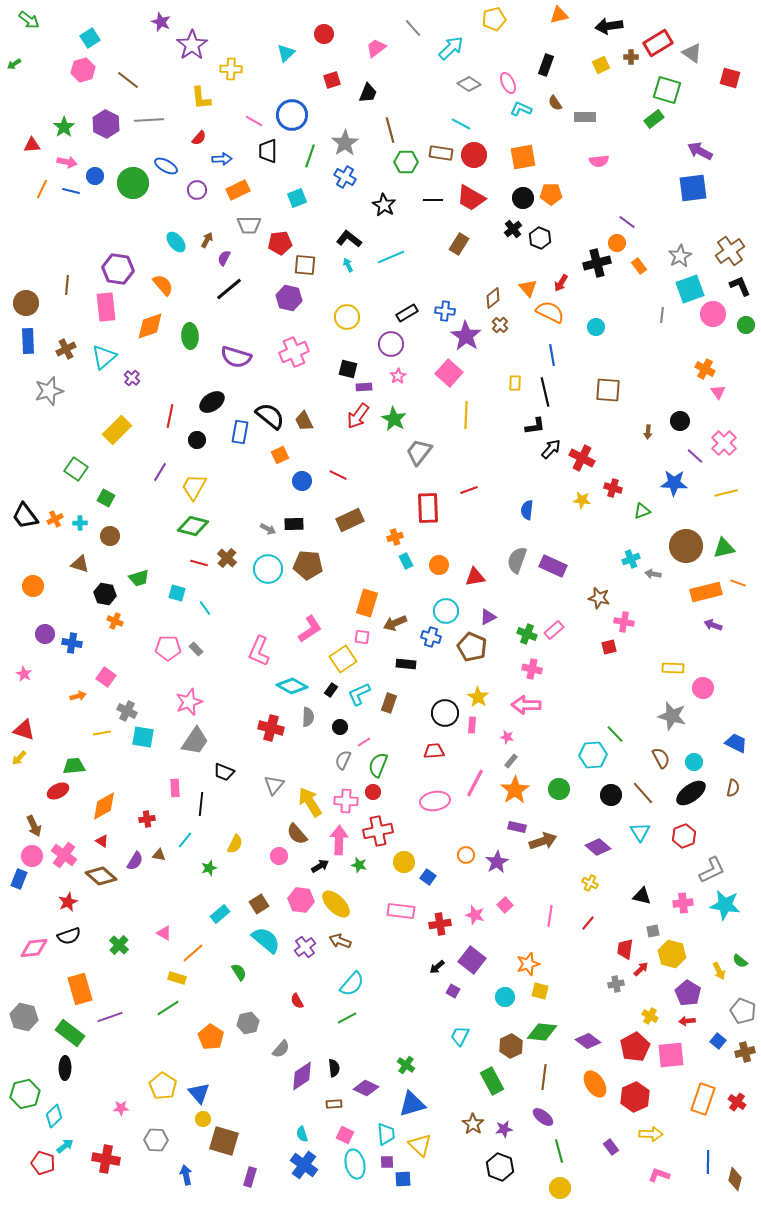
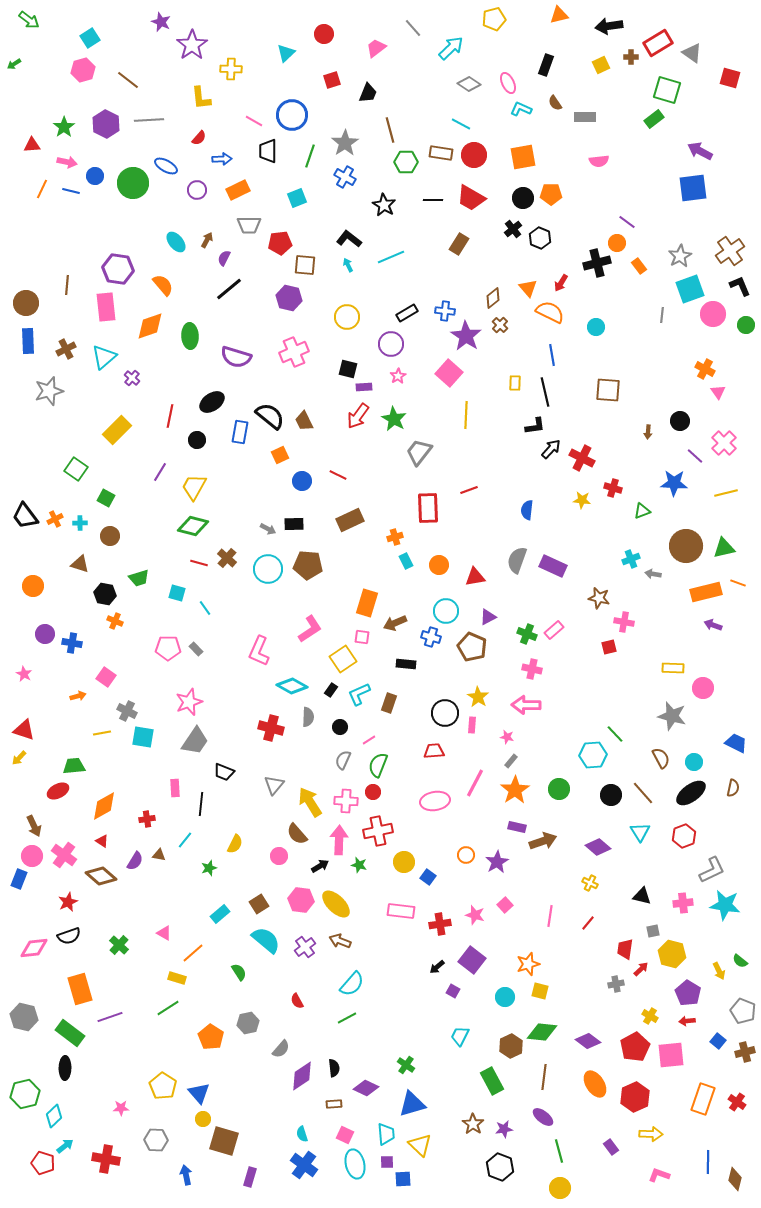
pink line at (364, 742): moved 5 px right, 2 px up
